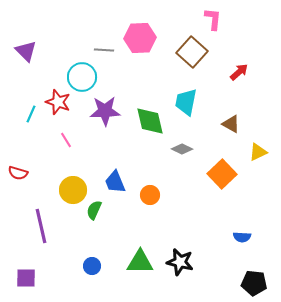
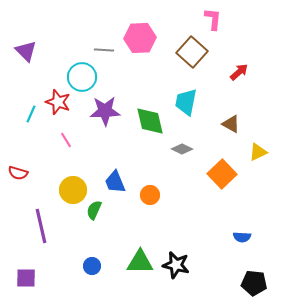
black star: moved 4 px left, 3 px down
